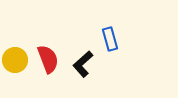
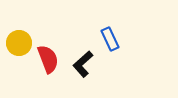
blue rectangle: rotated 10 degrees counterclockwise
yellow circle: moved 4 px right, 17 px up
